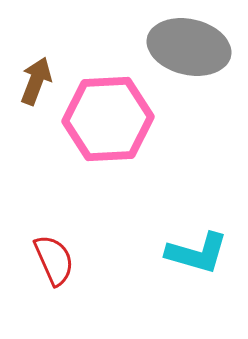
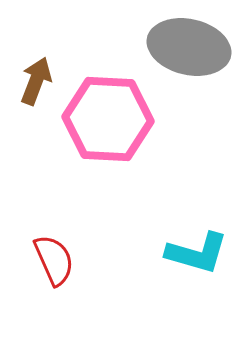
pink hexagon: rotated 6 degrees clockwise
